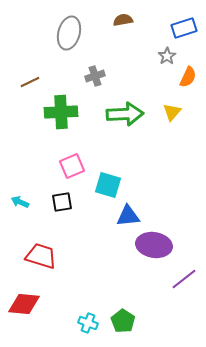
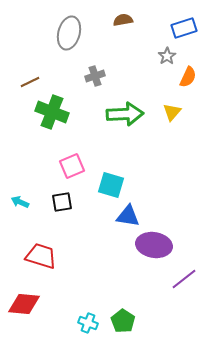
green cross: moved 9 px left; rotated 24 degrees clockwise
cyan square: moved 3 px right
blue triangle: rotated 15 degrees clockwise
